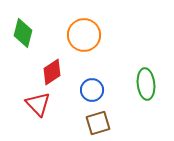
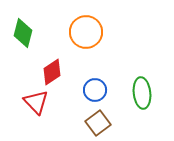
orange circle: moved 2 px right, 3 px up
green ellipse: moved 4 px left, 9 px down
blue circle: moved 3 px right
red triangle: moved 2 px left, 2 px up
brown square: rotated 20 degrees counterclockwise
